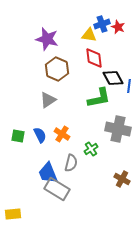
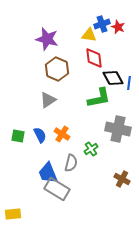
blue line: moved 3 px up
